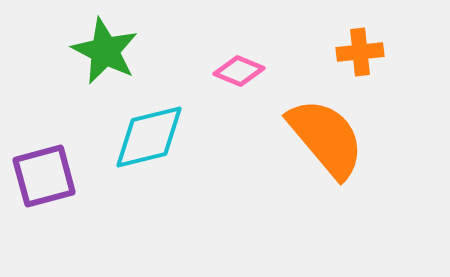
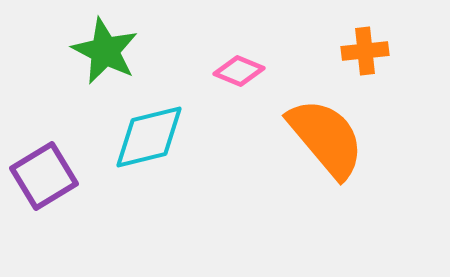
orange cross: moved 5 px right, 1 px up
purple square: rotated 16 degrees counterclockwise
